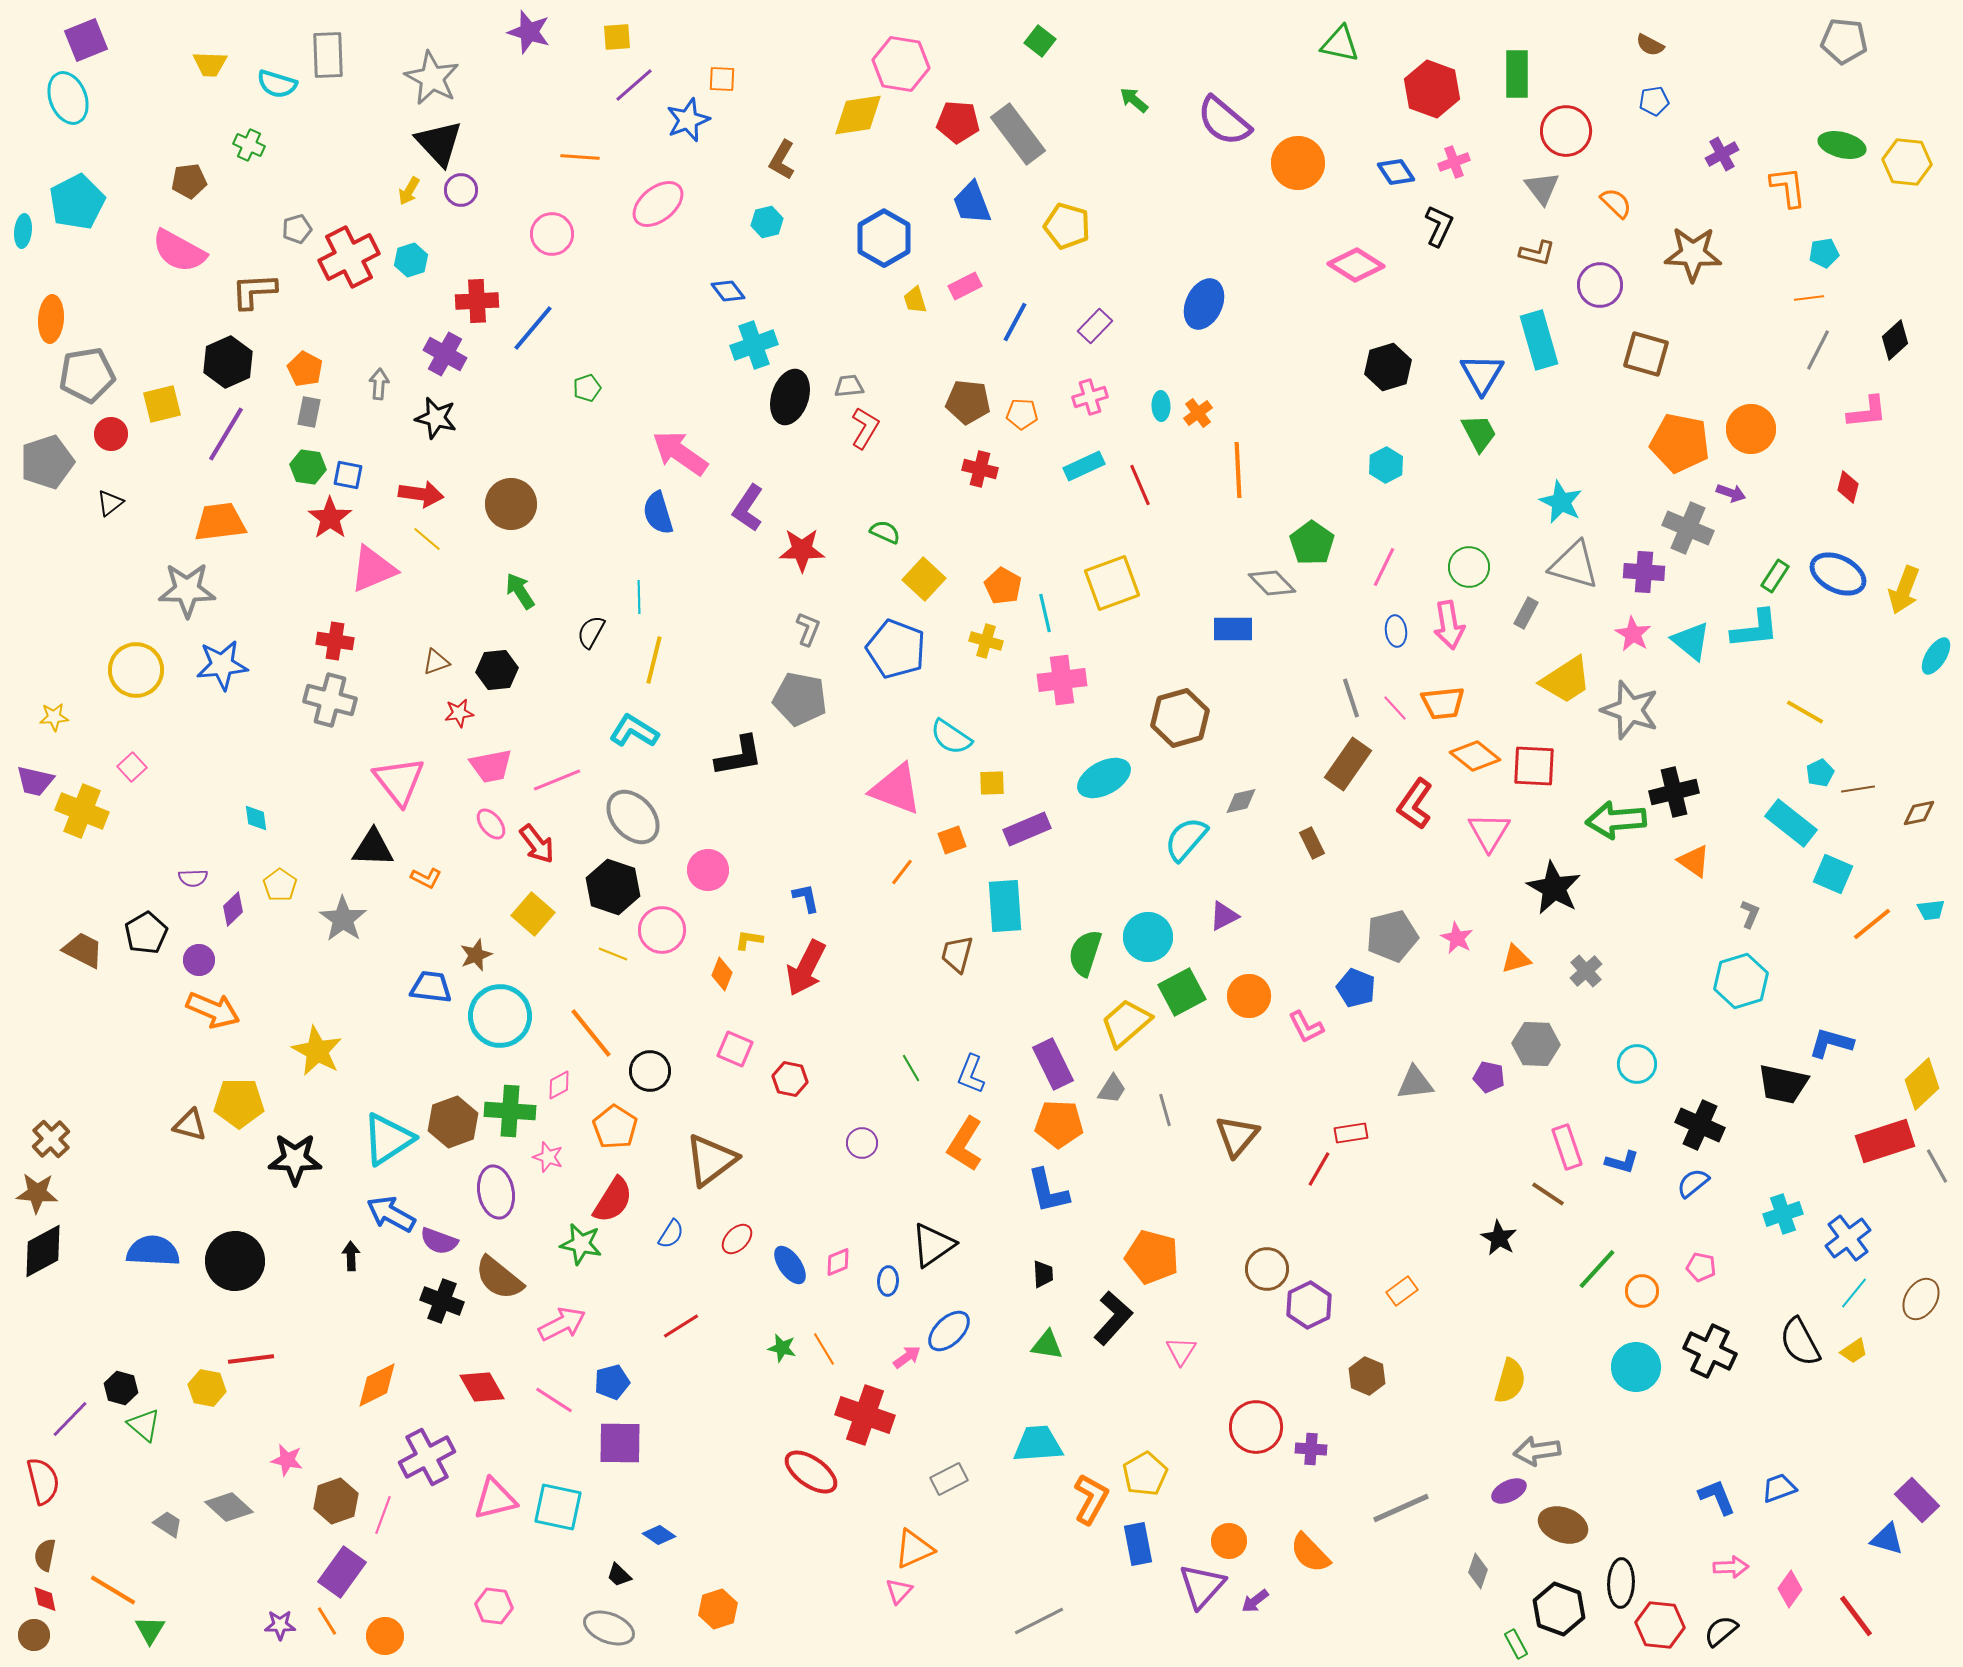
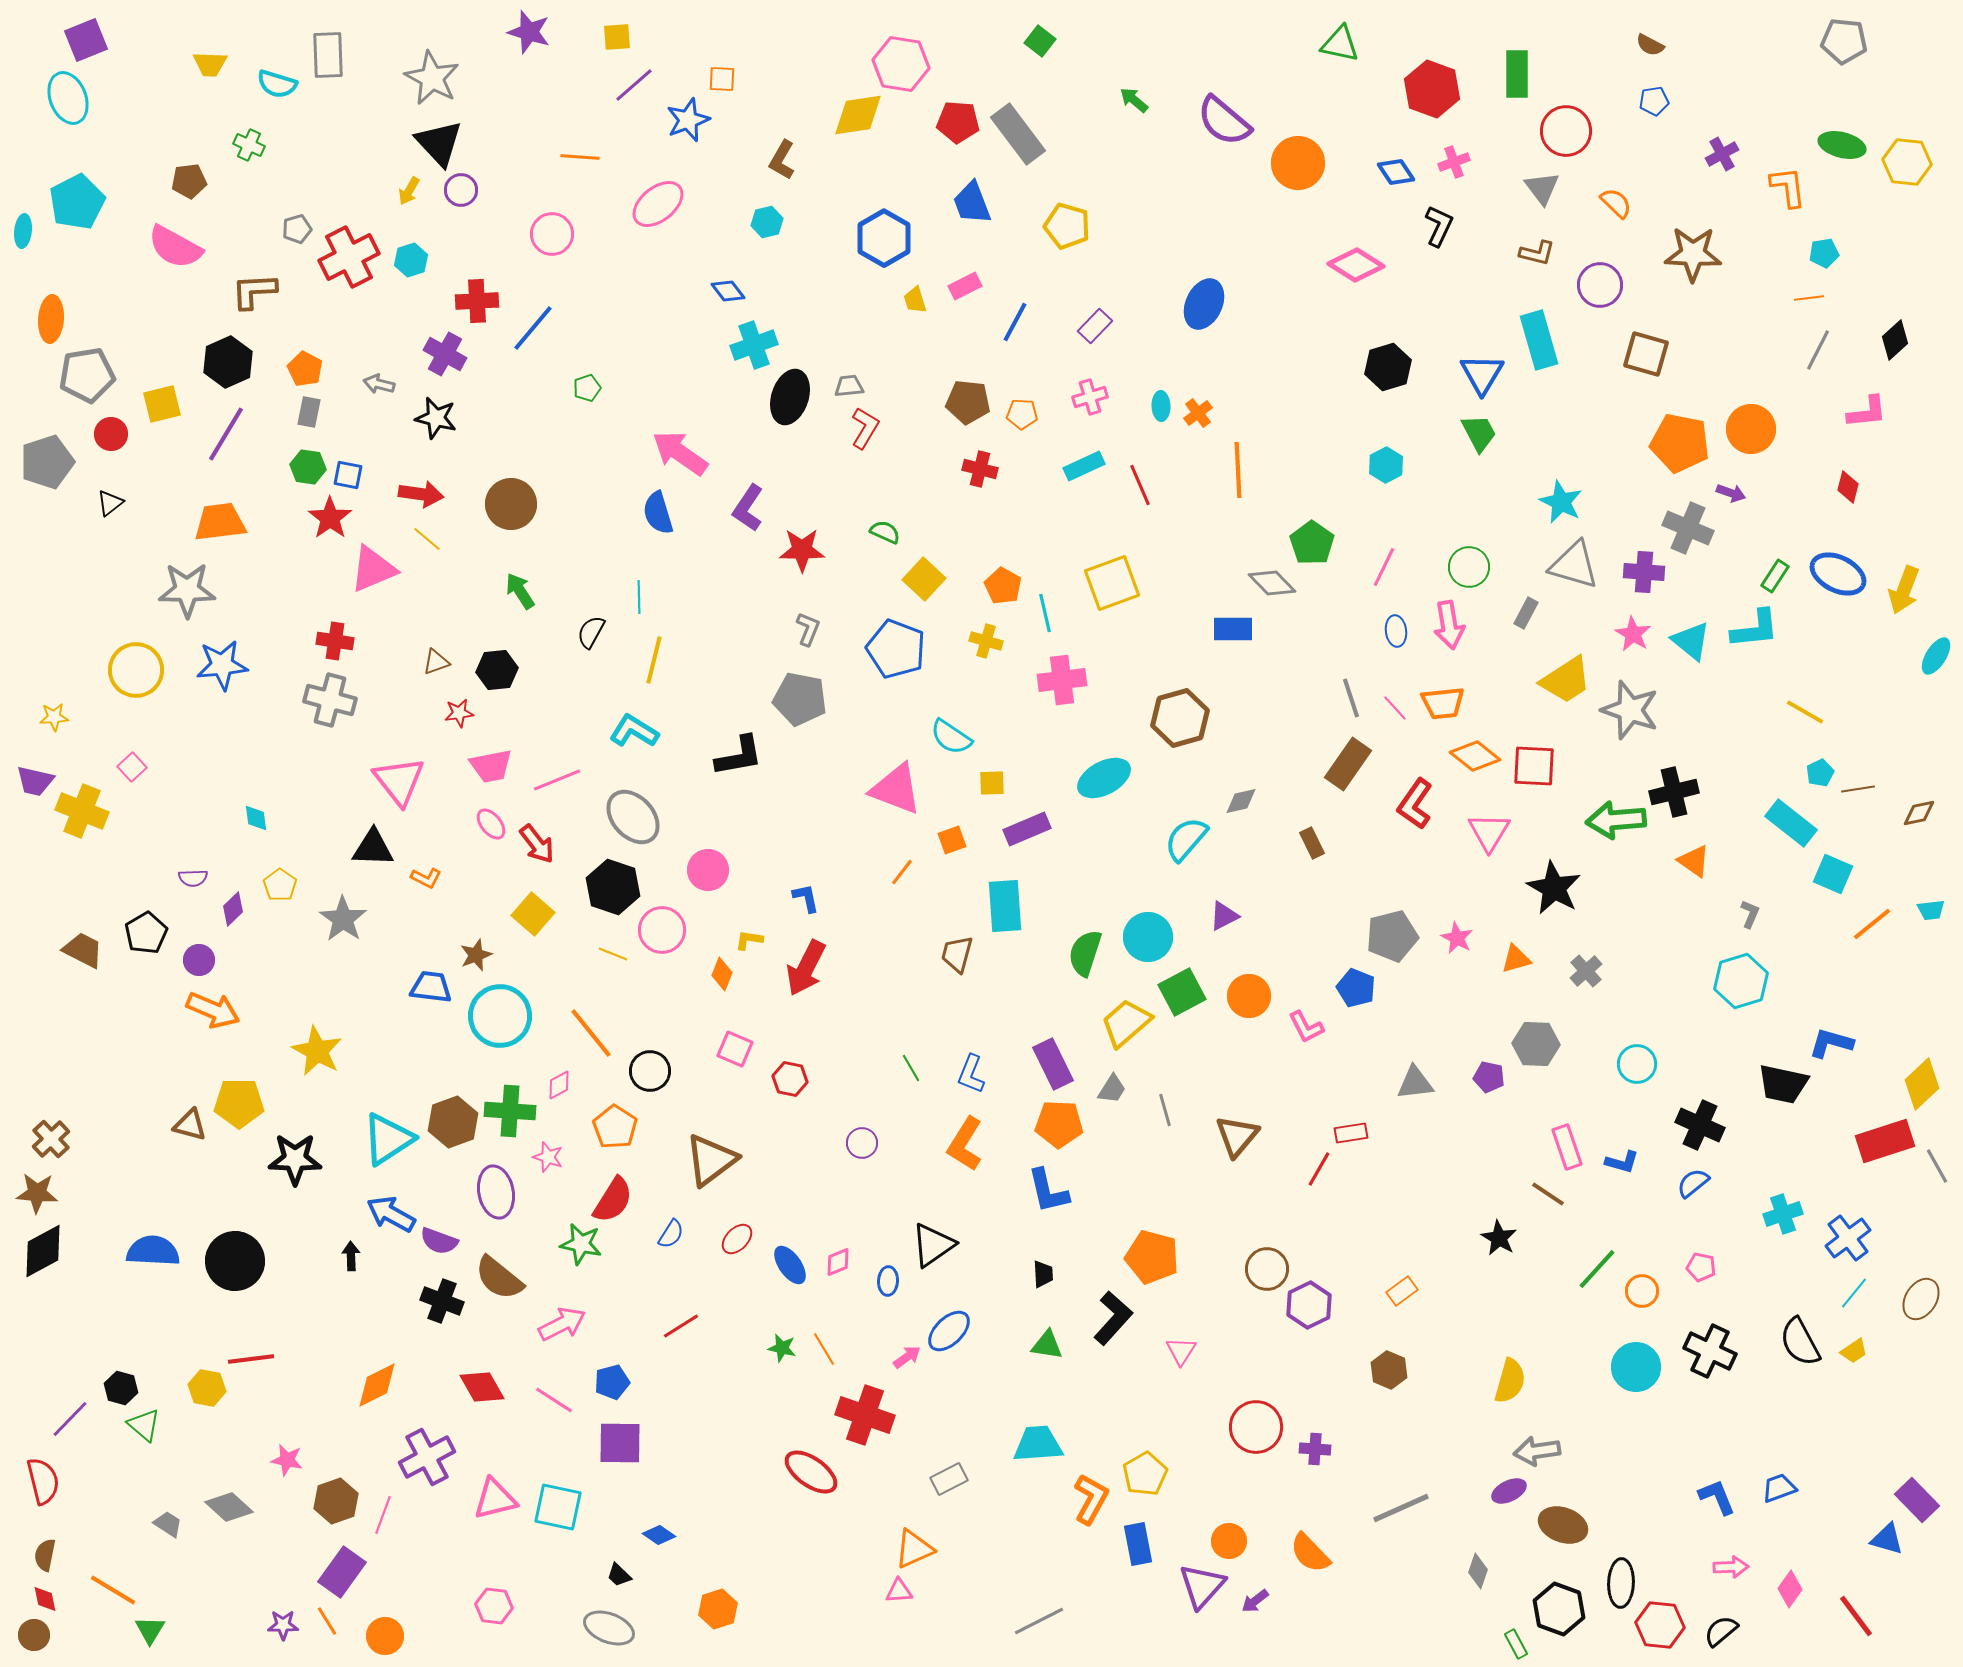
pink semicircle at (179, 251): moved 4 px left, 4 px up
gray arrow at (379, 384): rotated 80 degrees counterclockwise
brown hexagon at (1367, 1376): moved 22 px right, 6 px up
purple cross at (1311, 1449): moved 4 px right
pink triangle at (899, 1591): rotated 44 degrees clockwise
purple star at (280, 1625): moved 3 px right
